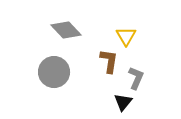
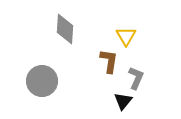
gray diamond: moved 1 px left, 1 px up; rotated 48 degrees clockwise
gray circle: moved 12 px left, 9 px down
black triangle: moved 1 px up
